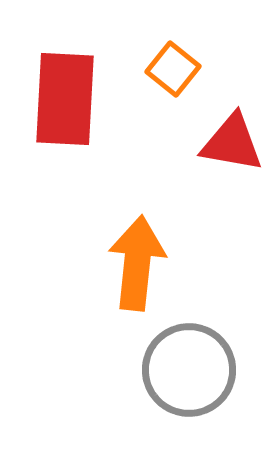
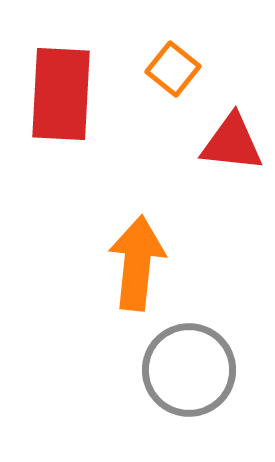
red rectangle: moved 4 px left, 5 px up
red triangle: rotated 4 degrees counterclockwise
